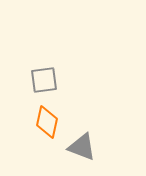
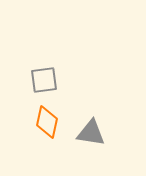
gray triangle: moved 9 px right, 14 px up; rotated 12 degrees counterclockwise
